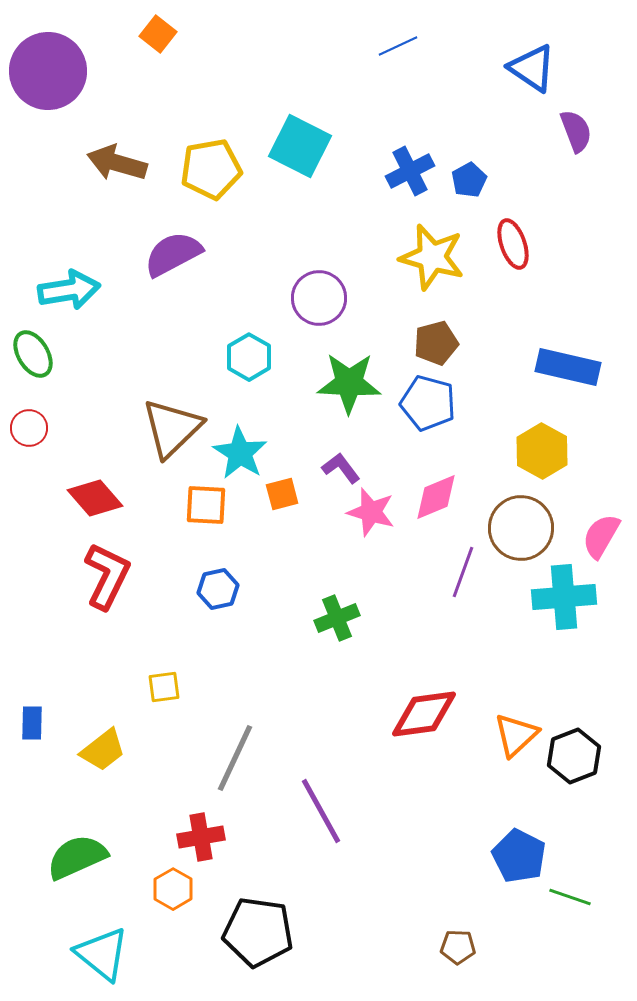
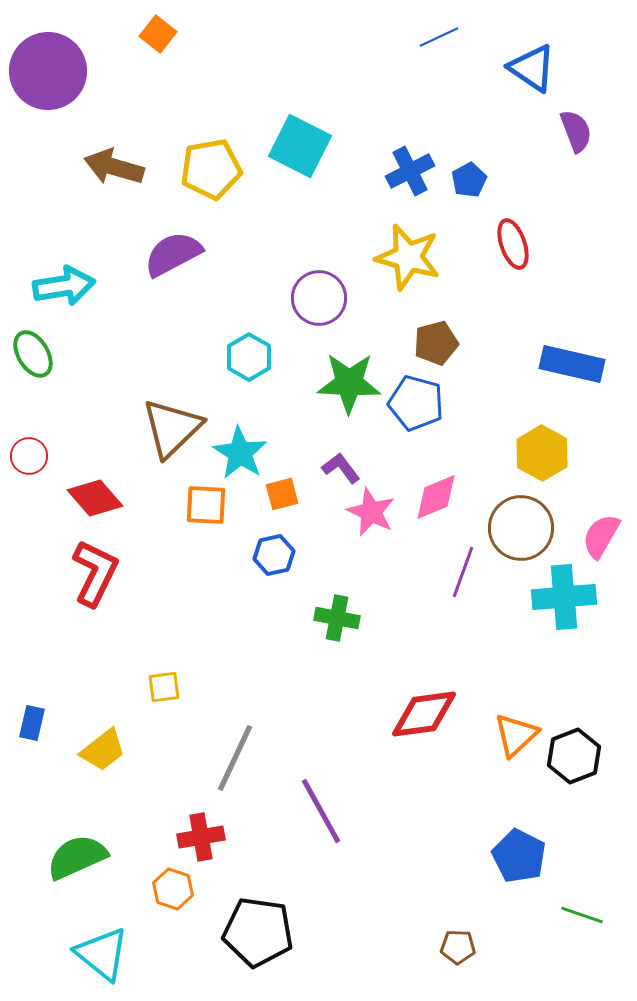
blue line at (398, 46): moved 41 px right, 9 px up
brown arrow at (117, 163): moved 3 px left, 4 px down
yellow star at (432, 257): moved 24 px left
cyan arrow at (69, 290): moved 5 px left, 4 px up
blue rectangle at (568, 367): moved 4 px right, 3 px up
blue pentagon at (428, 403): moved 12 px left
red circle at (29, 428): moved 28 px down
yellow hexagon at (542, 451): moved 2 px down
pink star at (371, 512): rotated 9 degrees clockwise
red L-shape at (107, 576): moved 12 px left, 3 px up
blue hexagon at (218, 589): moved 56 px right, 34 px up
green cross at (337, 618): rotated 33 degrees clockwise
blue rectangle at (32, 723): rotated 12 degrees clockwise
orange hexagon at (173, 889): rotated 12 degrees counterclockwise
green line at (570, 897): moved 12 px right, 18 px down
